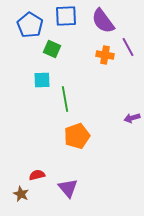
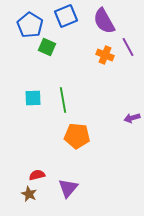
blue square: rotated 20 degrees counterclockwise
purple semicircle: moved 1 px right; rotated 8 degrees clockwise
green square: moved 5 px left, 2 px up
orange cross: rotated 12 degrees clockwise
cyan square: moved 9 px left, 18 px down
green line: moved 2 px left, 1 px down
orange pentagon: rotated 25 degrees clockwise
purple triangle: rotated 20 degrees clockwise
brown star: moved 8 px right
